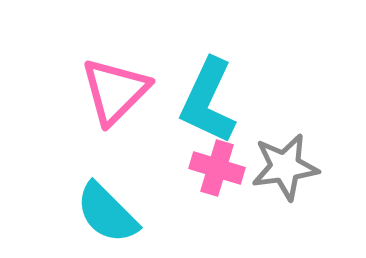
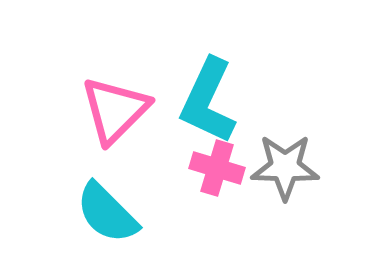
pink triangle: moved 19 px down
gray star: rotated 10 degrees clockwise
